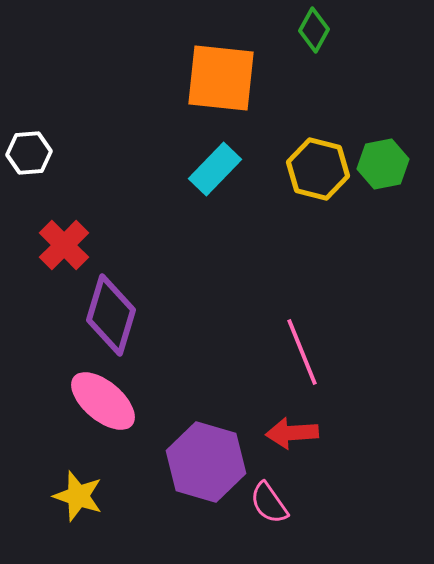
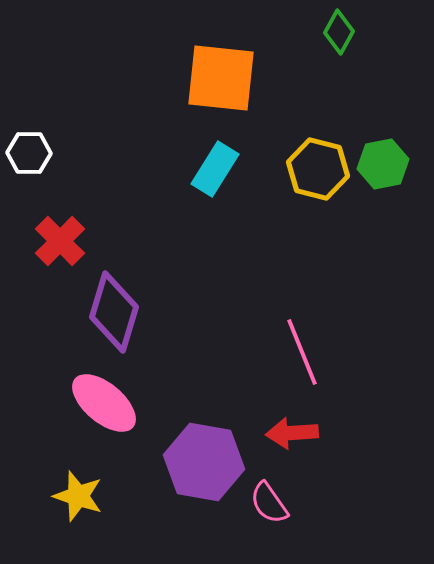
green diamond: moved 25 px right, 2 px down
white hexagon: rotated 6 degrees clockwise
cyan rectangle: rotated 12 degrees counterclockwise
red cross: moved 4 px left, 4 px up
purple diamond: moved 3 px right, 3 px up
pink ellipse: moved 1 px right, 2 px down
purple hexagon: moved 2 px left; rotated 6 degrees counterclockwise
